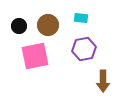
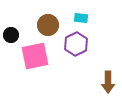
black circle: moved 8 px left, 9 px down
purple hexagon: moved 8 px left, 5 px up; rotated 15 degrees counterclockwise
brown arrow: moved 5 px right, 1 px down
